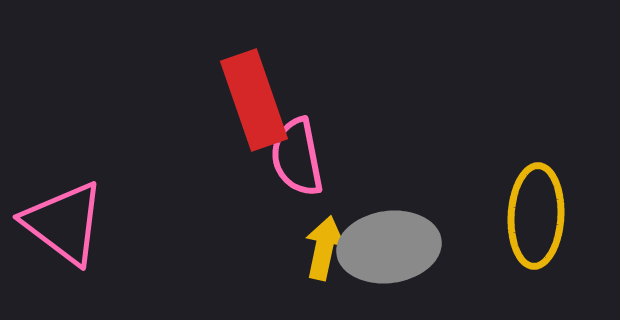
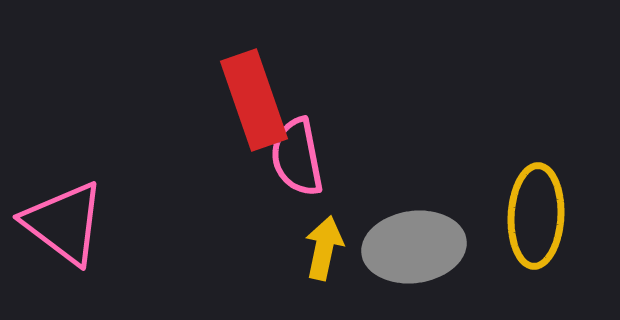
gray ellipse: moved 25 px right
